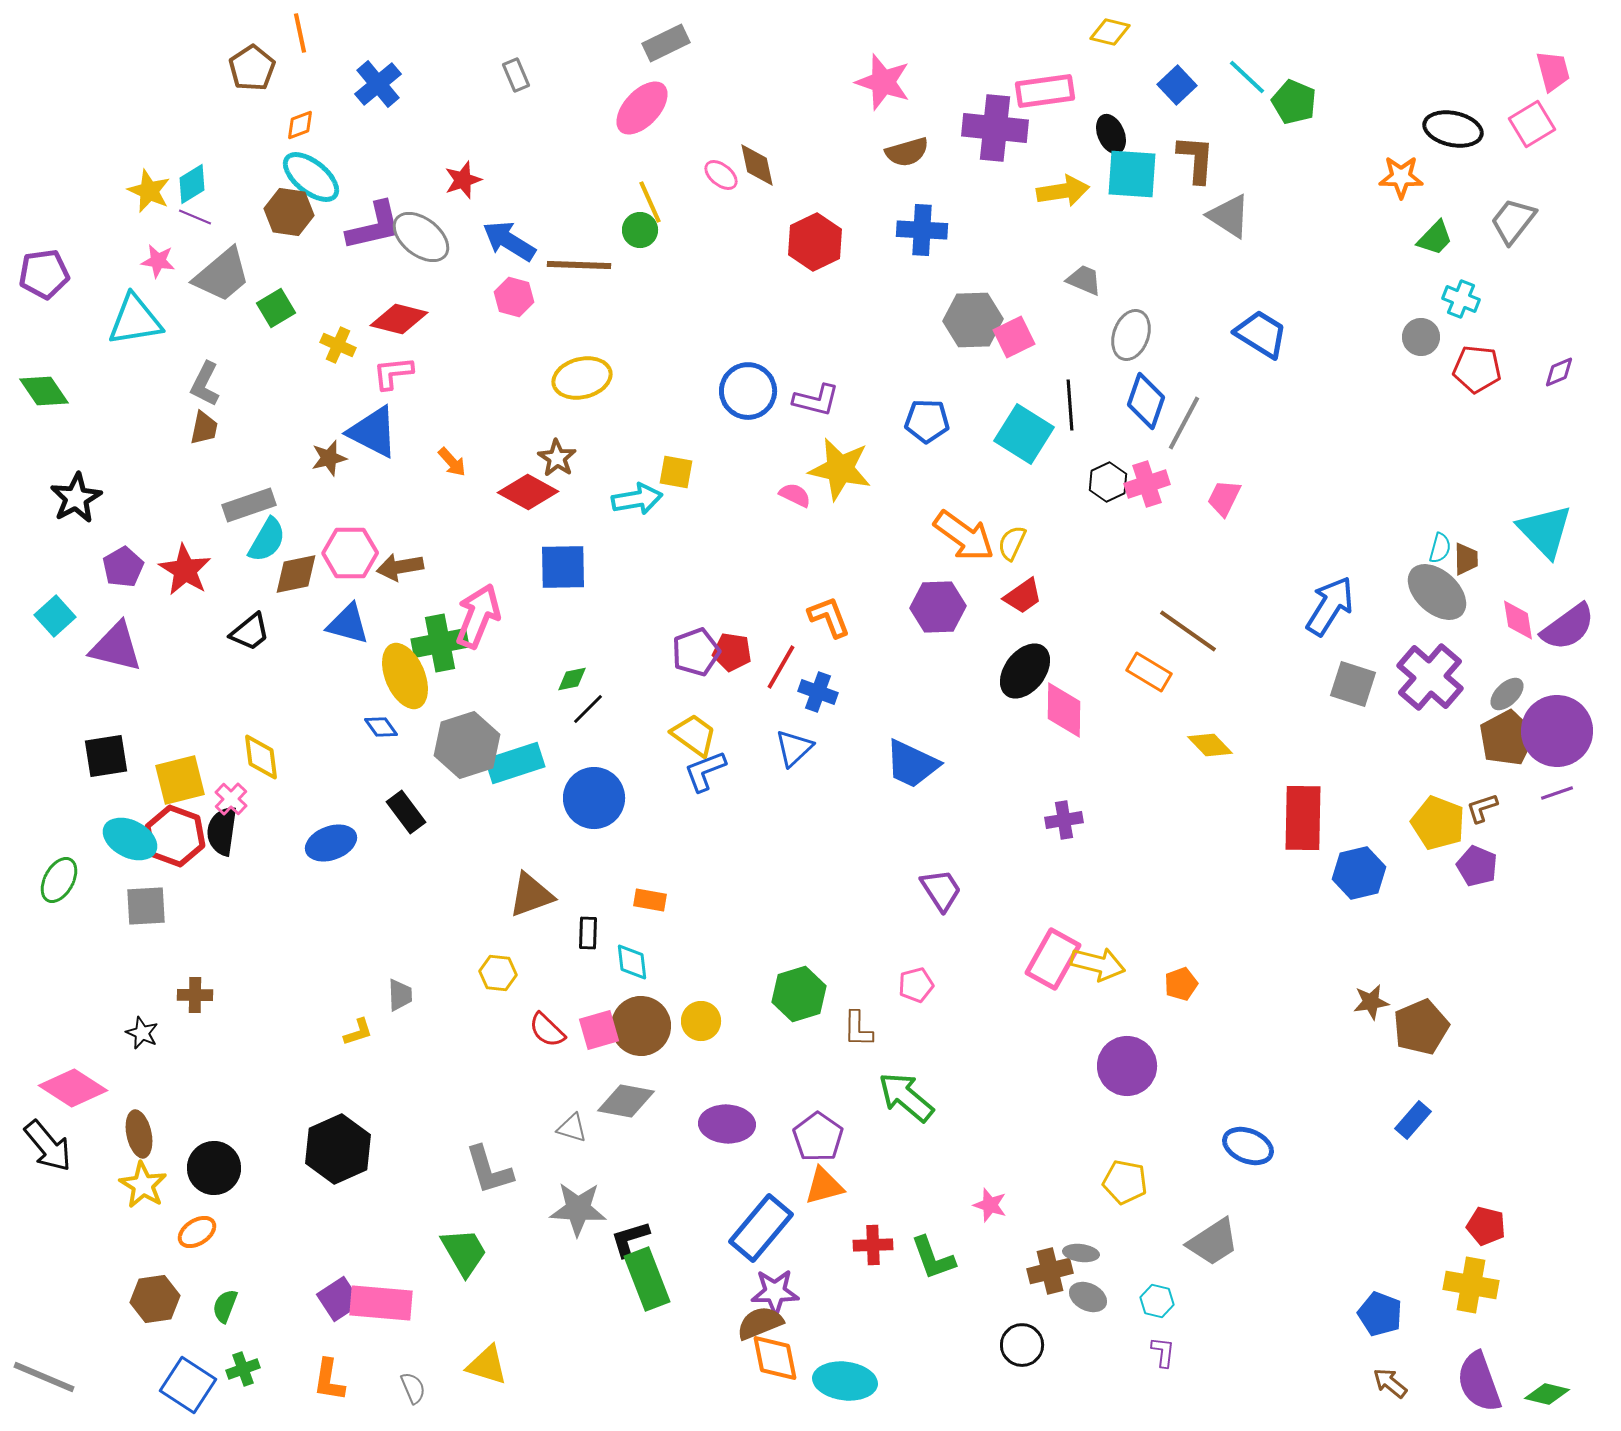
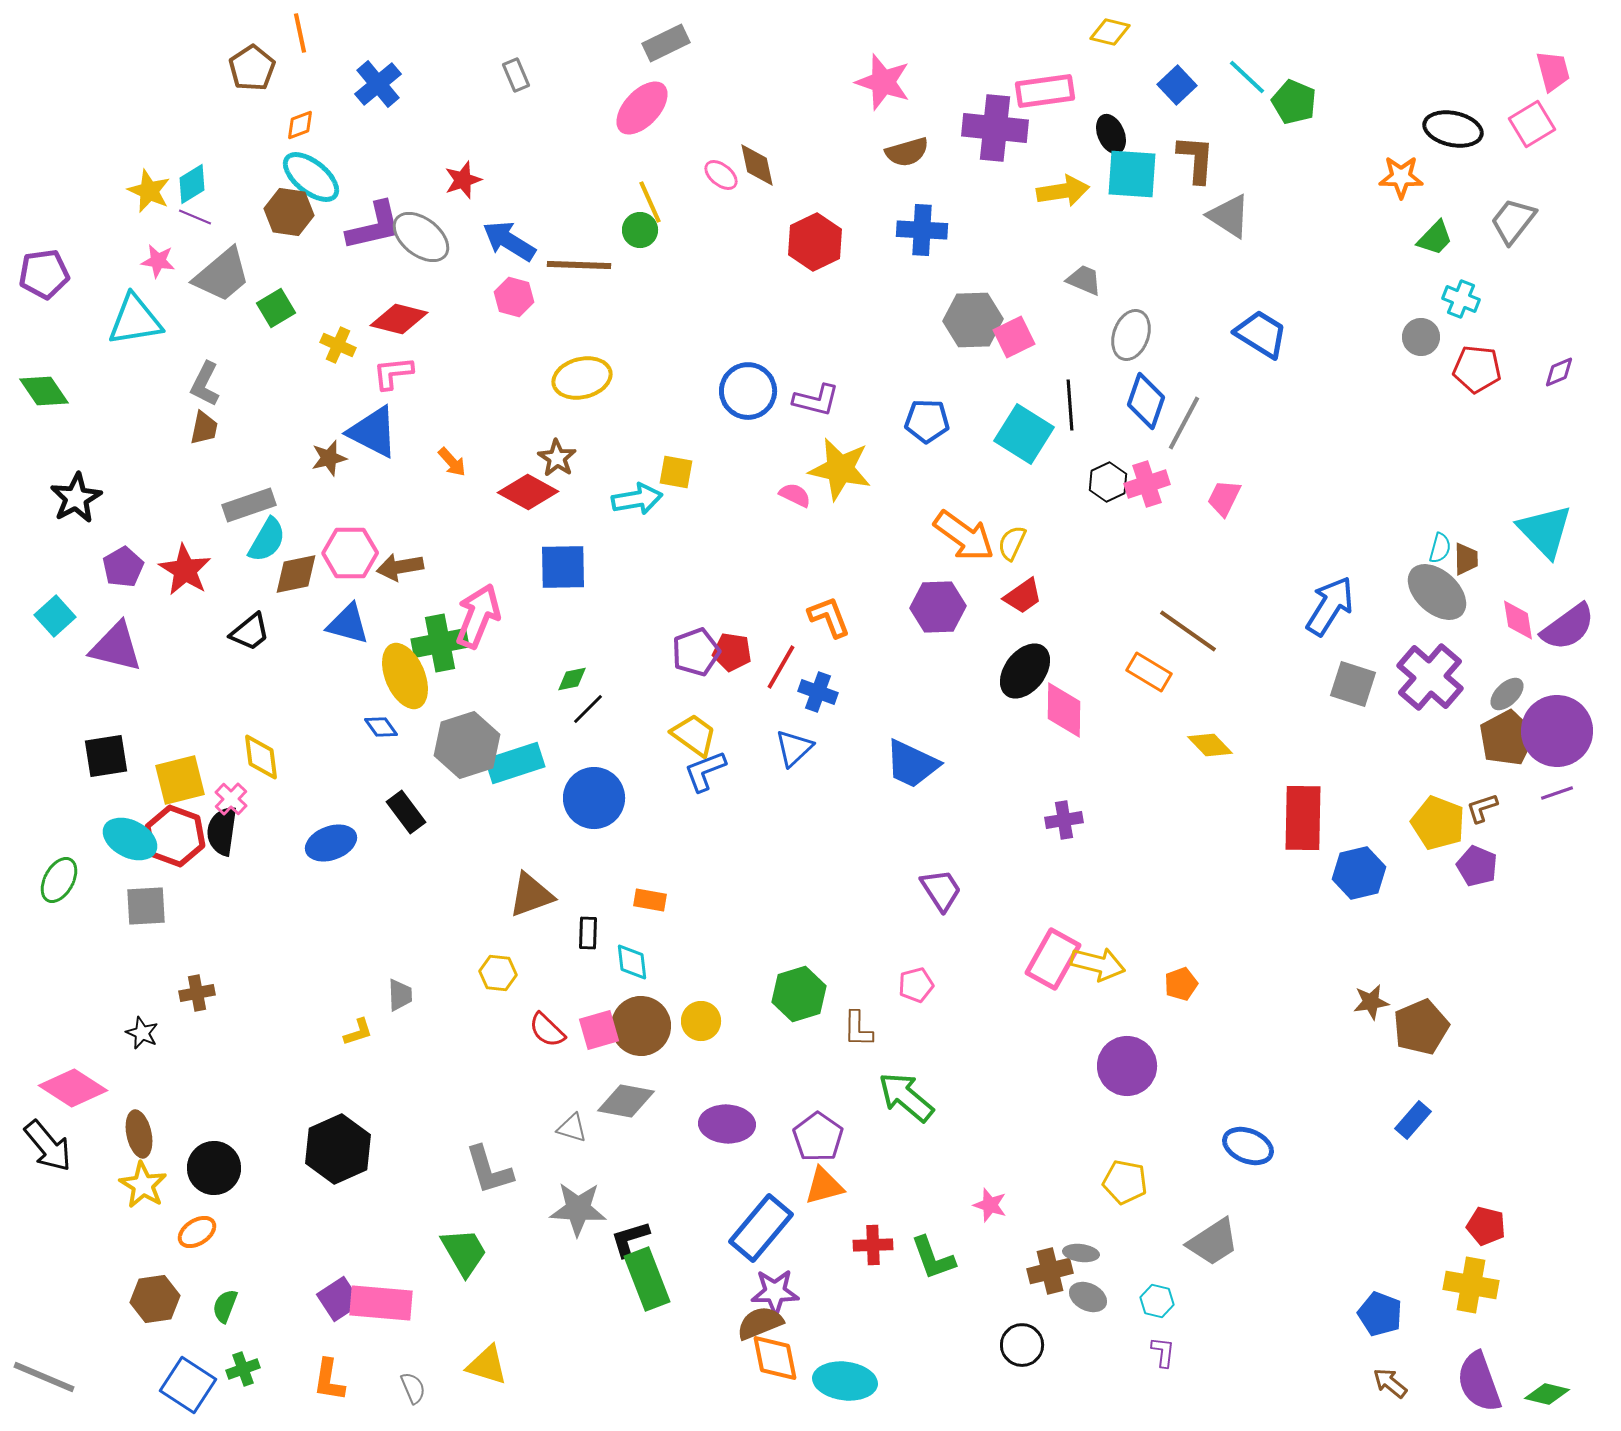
brown cross at (195, 995): moved 2 px right, 2 px up; rotated 12 degrees counterclockwise
